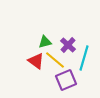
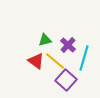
green triangle: moved 2 px up
yellow line: moved 1 px down
purple square: rotated 25 degrees counterclockwise
